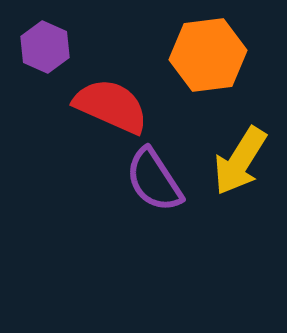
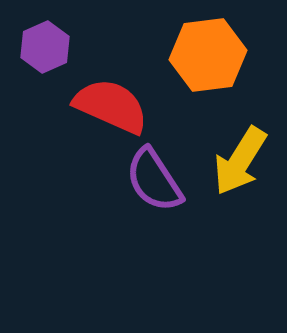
purple hexagon: rotated 12 degrees clockwise
